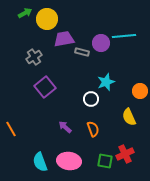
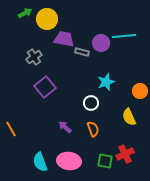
purple trapezoid: rotated 20 degrees clockwise
white circle: moved 4 px down
